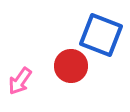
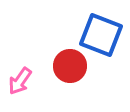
red circle: moved 1 px left
